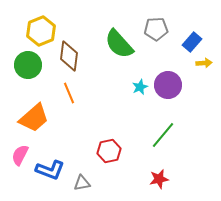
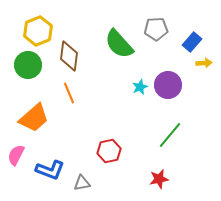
yellow hexagon: moved 3 px left
green line: moved 7 px right
pink semicircle: moved 4 px left
